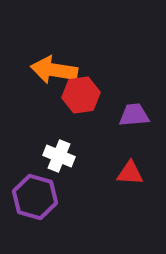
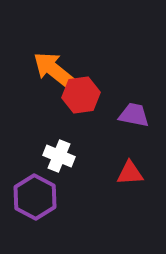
orange arrow: rotated 30 degrees clockwise
purple trapezoid: rotated 16 degrees clockwise
red triangle: rotated 8 degrees counterclockwise
purple hexagon: rotated 12 degrees clockwise
